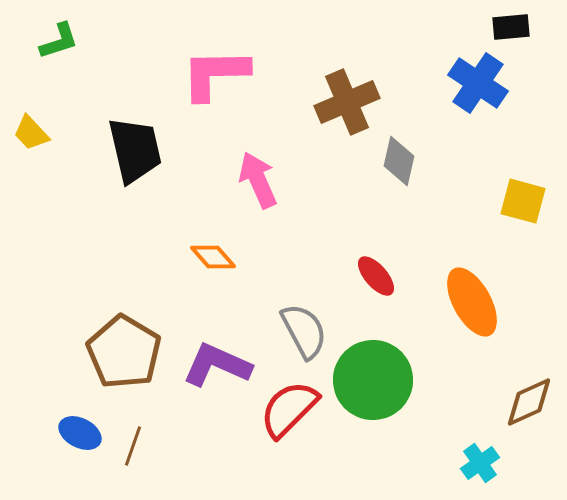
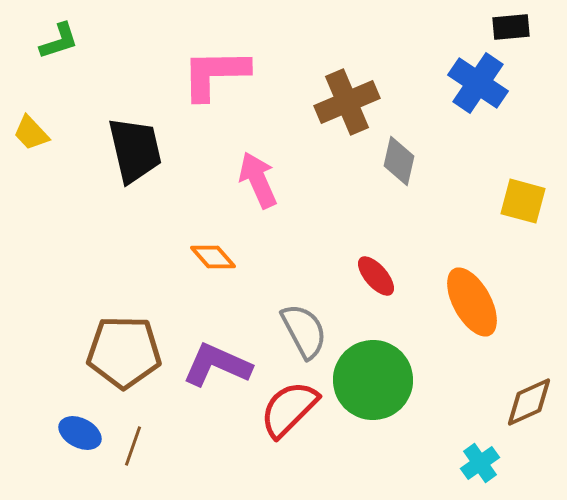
brown pentagon: rotated 30 degrees counterclockwise
